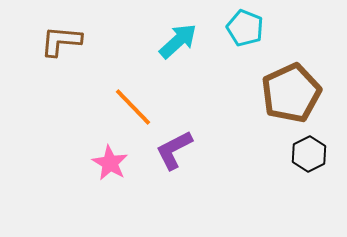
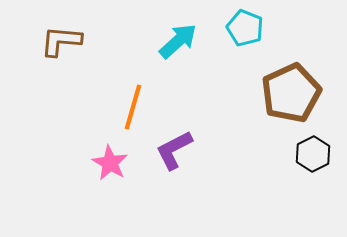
orange line: rotated 60 degrees clockwise
black hexagon: moved 4 px right
